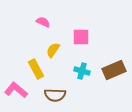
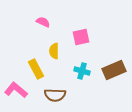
pink square: rotated 12 degrees counterclockwise
yellow semicircle: moved 1 px right, 1 px down; rotated 35 degrees counterclockwise
